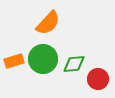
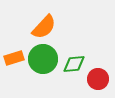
orange semicircle: moved 4 px left, 4 px down
orange rectangle: moved 3 px up
